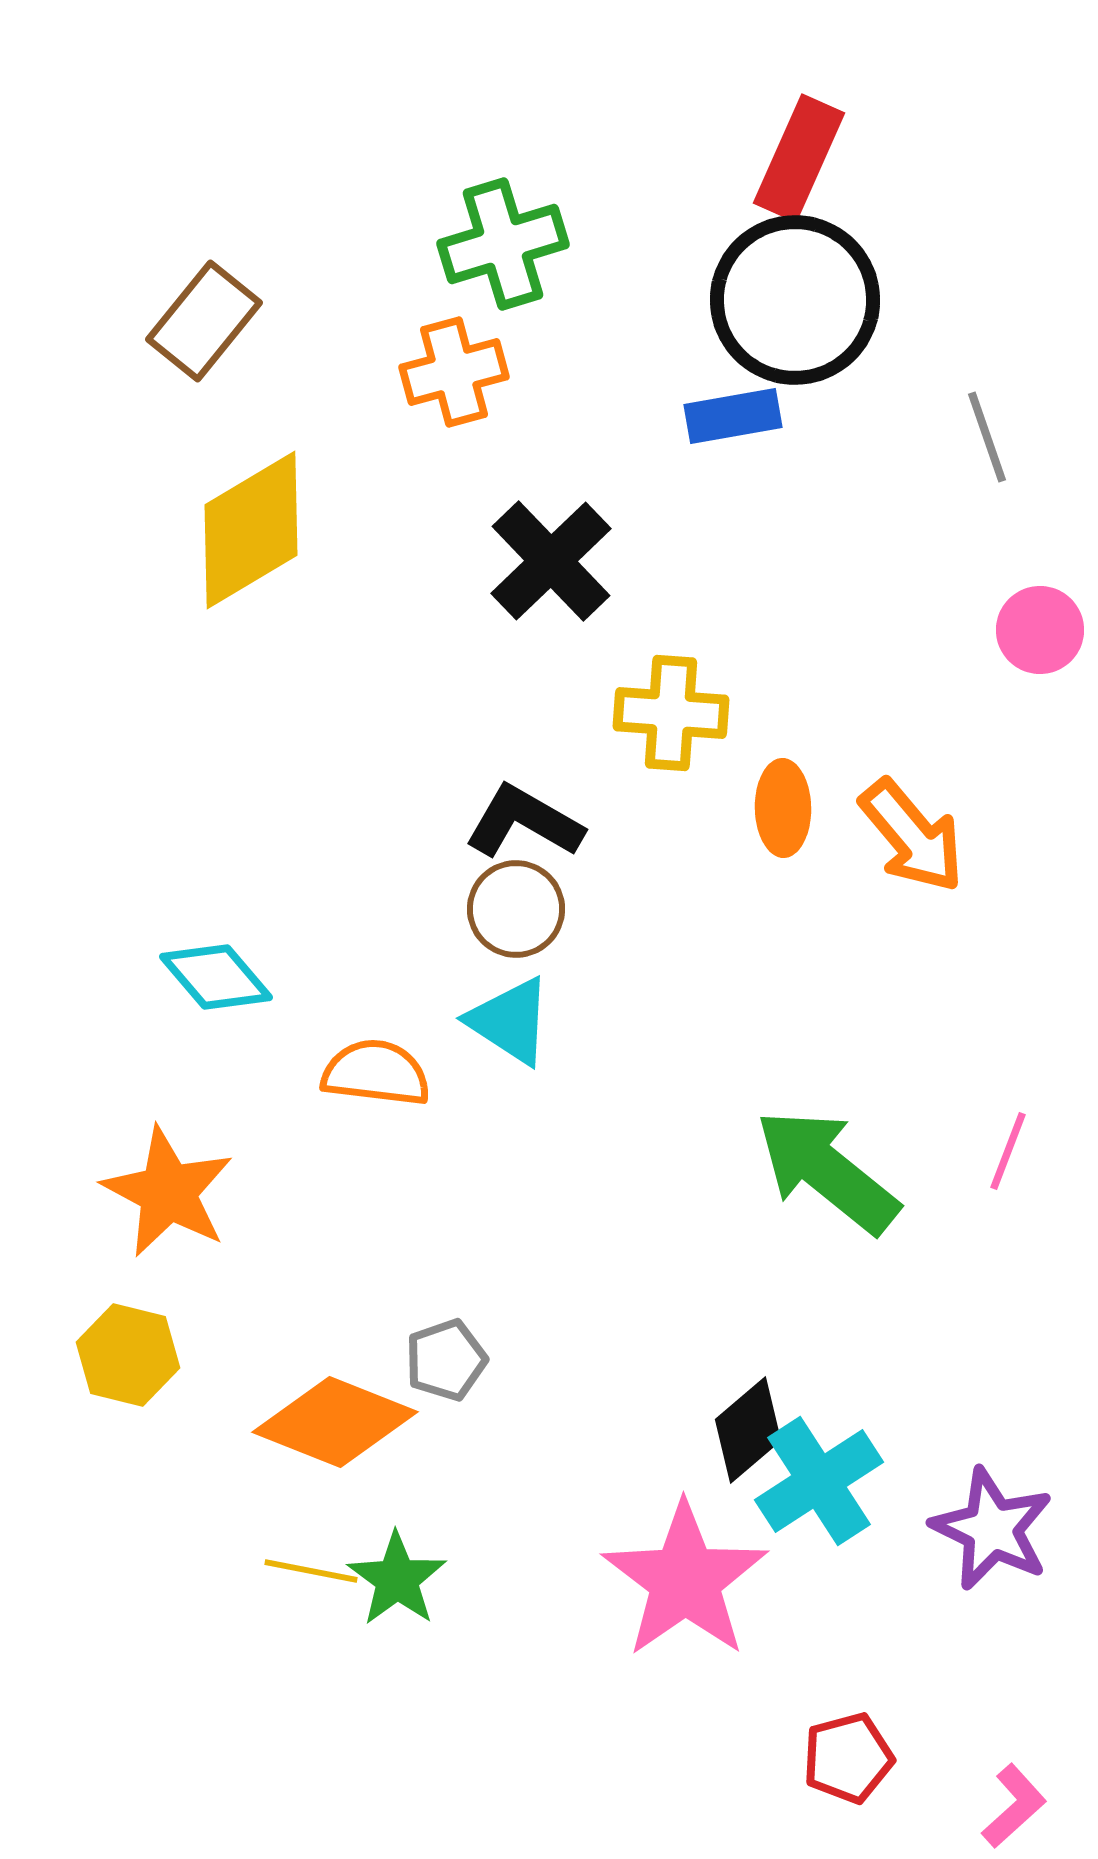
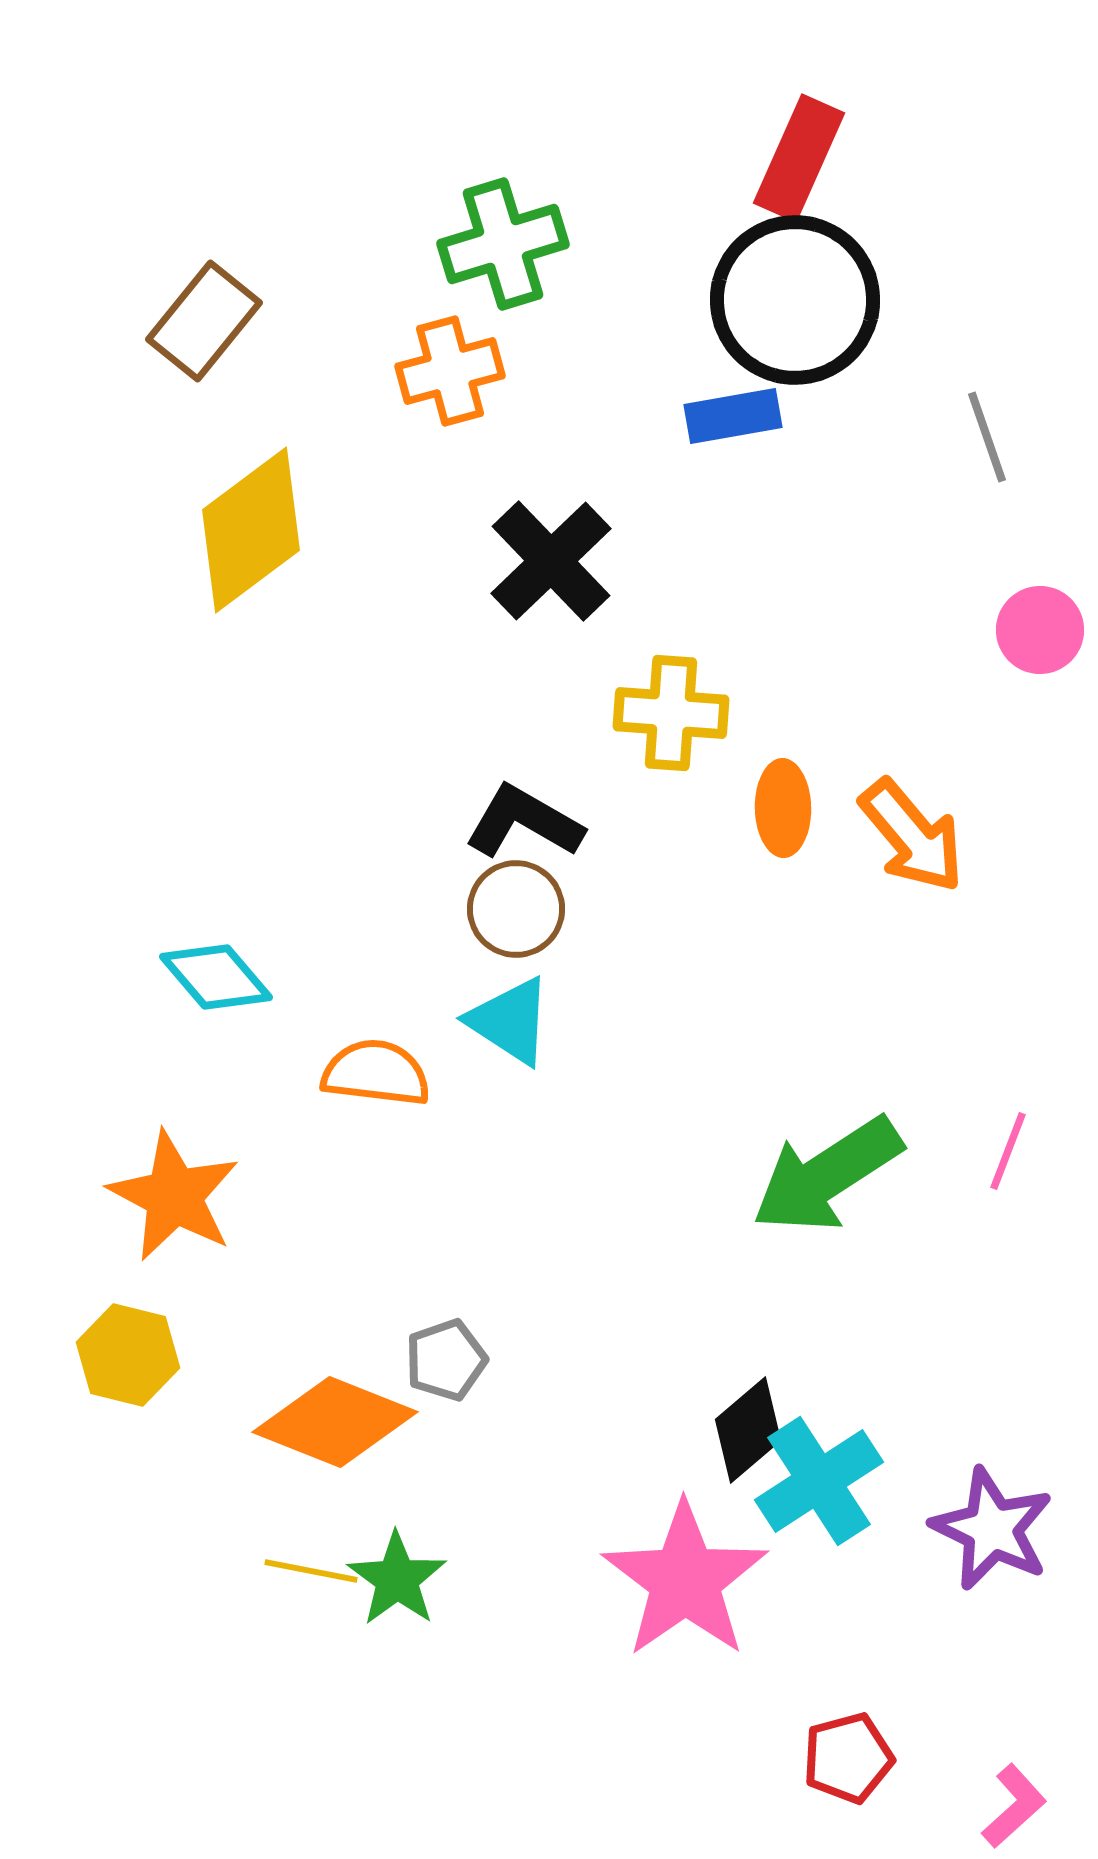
orange cross: moved 4 px left, 1 px up
yellow diamond: rotated 6 degrees counterclockwise
green arrow: moved 4 px down; rotated 72 degrees counterclockwise
orange star: moved 6 px right, 4 px down
